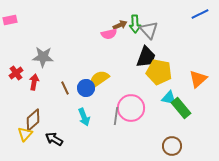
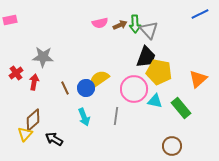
pink semicircle: moved 9 px left, 11 px up
cyan triangle: moved 14 px left, 3 px down
pink circle: moved 3 px right, 19 px up
